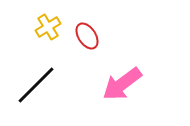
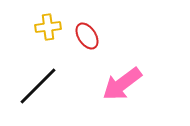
yellow cross: rotated 25 degrees clockwise
black line: moved 2 px right, 1 px down
